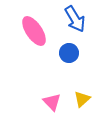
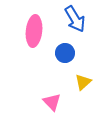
pink ellipse: rotated 40 degrees clockwise
blue circle: moved 4 px left
yellow triangle: moved 1 px right, 17 px up
